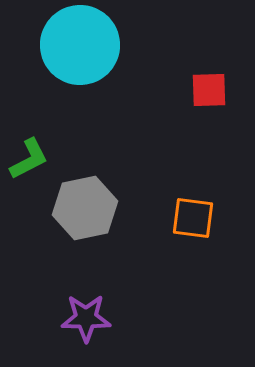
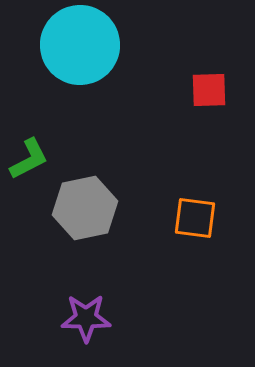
orange square: moved 2 px right
